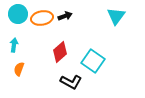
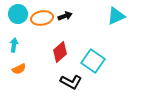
cyan triangle: rotated 30 degrees clockwise
orange semicircle: rotated 136 degrees counterclockwise
